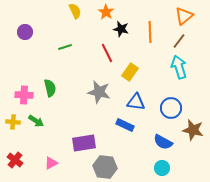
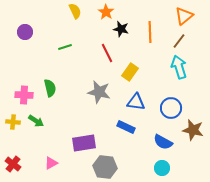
blue rectangle: moved 1 px right, 2 px down
red cross: moved 2 px left, 4 px down
